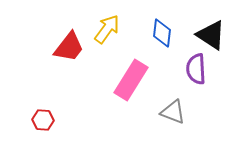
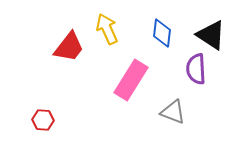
yellow arrow: rotated 60 degrees counterclockwise
